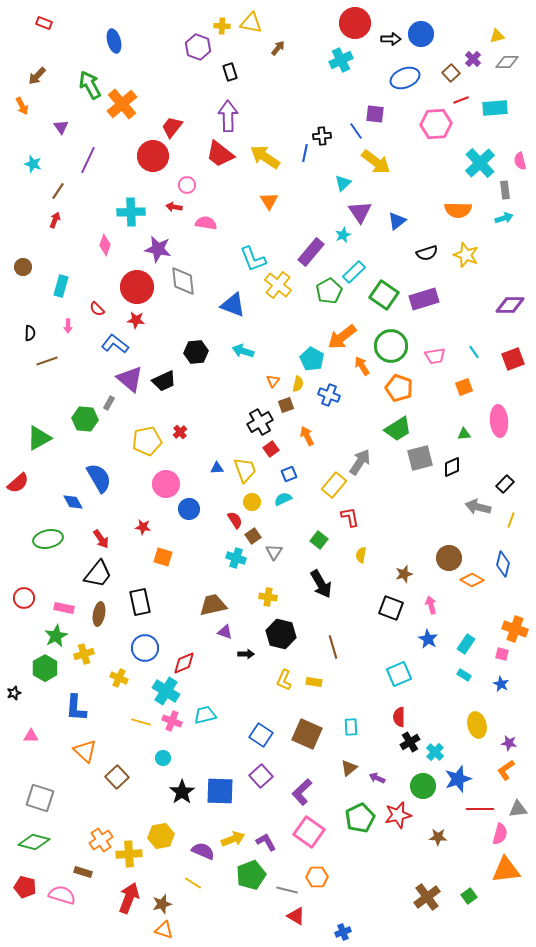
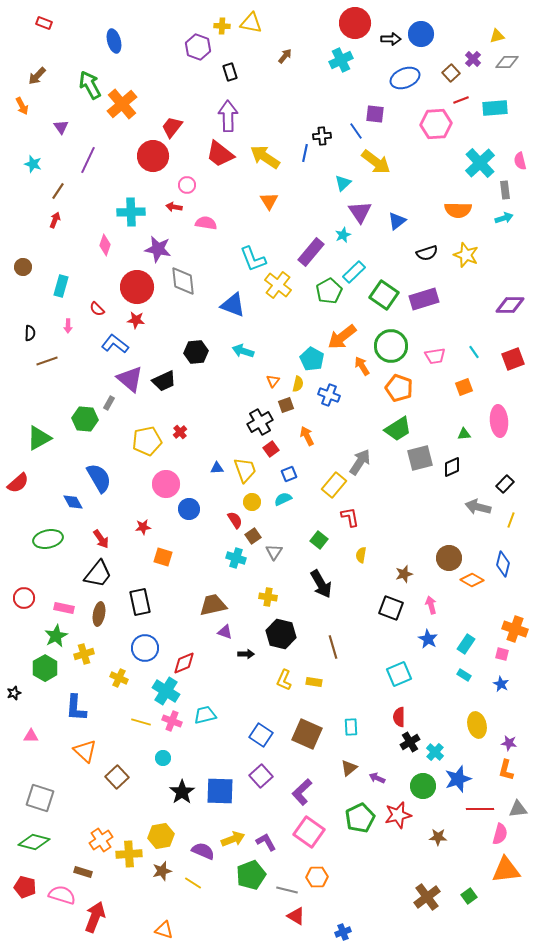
brown arrow at (278, 48): moved 7 px right, 8 px down
red star at (143, 527): rotated 14 degrees counterclockwise
orange L-shape at (506, 770): rotated 40 degrees counterclockwise
red arrow at (129, 898): moved 34 px left, 19 px down
brown star at (162, 904): moved 33 px up
